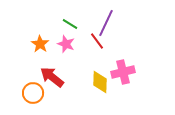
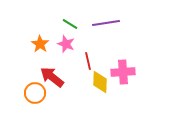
purple line: rotated 56 degrees clockwise
red line: moved 9 px left, 20 px down; rotated 24 degrees clockwise
pink cross: rotated 10 degrees clockwise
orange circle: moved 2 px right
